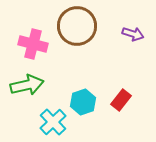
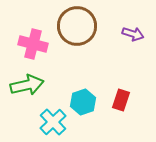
red rectangle: rotated 20 degrees counterclockwise
